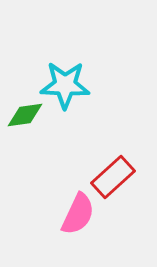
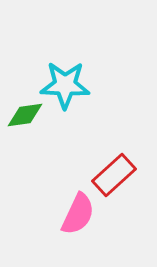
red rectangle: moved 1 px right, 2 px up
